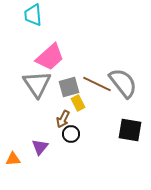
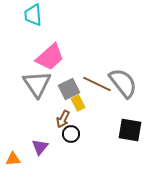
gray square: moved 2 px down; rotated 10 degrees counterclockwise
